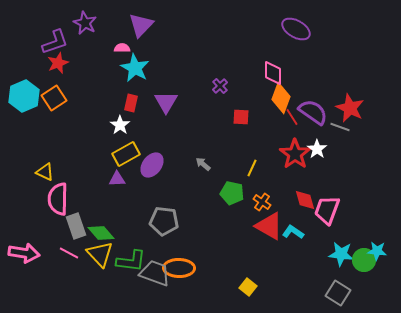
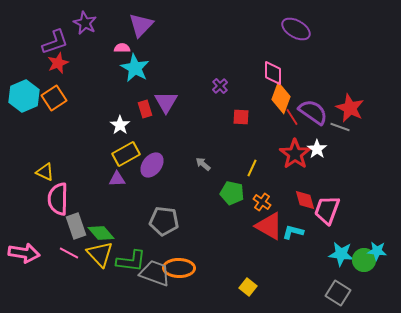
red rectangle at (131, 103): moved 14 px right, 6 px down; rotated 30 degrees counterclockwise
cyan L-shape at (293, 232): rotated 20 degrees counterclockwise
